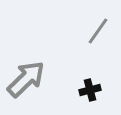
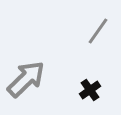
black cross: rotated 20 degrees counterclockwise
